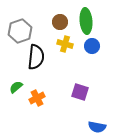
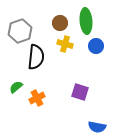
brown circle: moved 1 px down
blue circle: moved 4 px right
